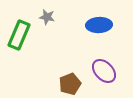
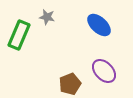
blue ellipse: rotated 45 degrees clockwise
